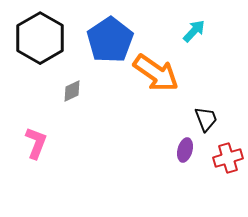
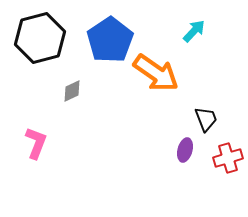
black hexagon: rotated 15 degrees clockwise
